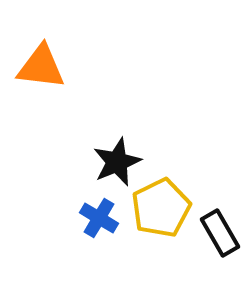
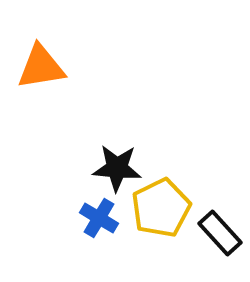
orange triangle: rotated 16 degrees counterclockwise
black star: moved 6 px down; rotated 27 degrees clockwise
black rectangle: rotated 12 degrees counterclockwise
